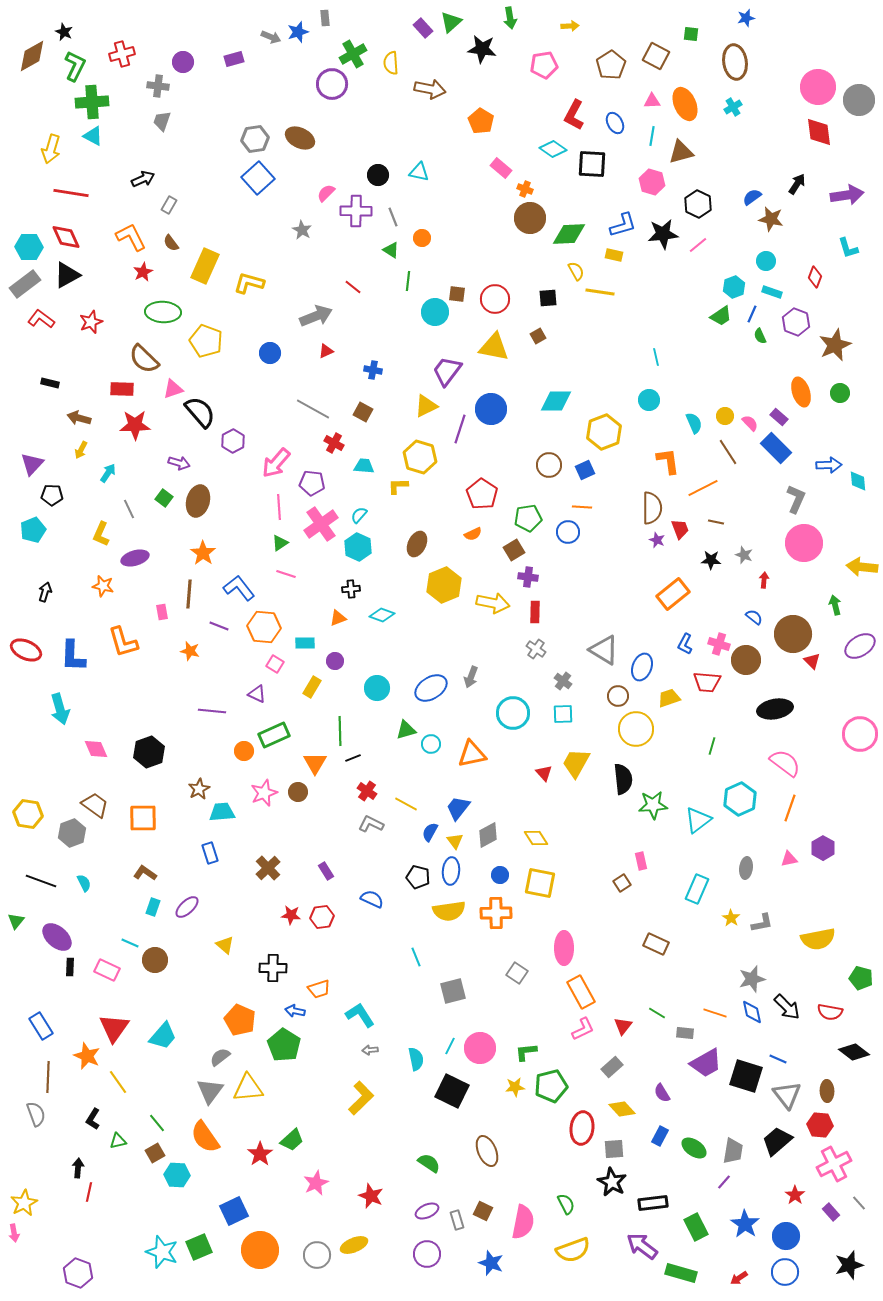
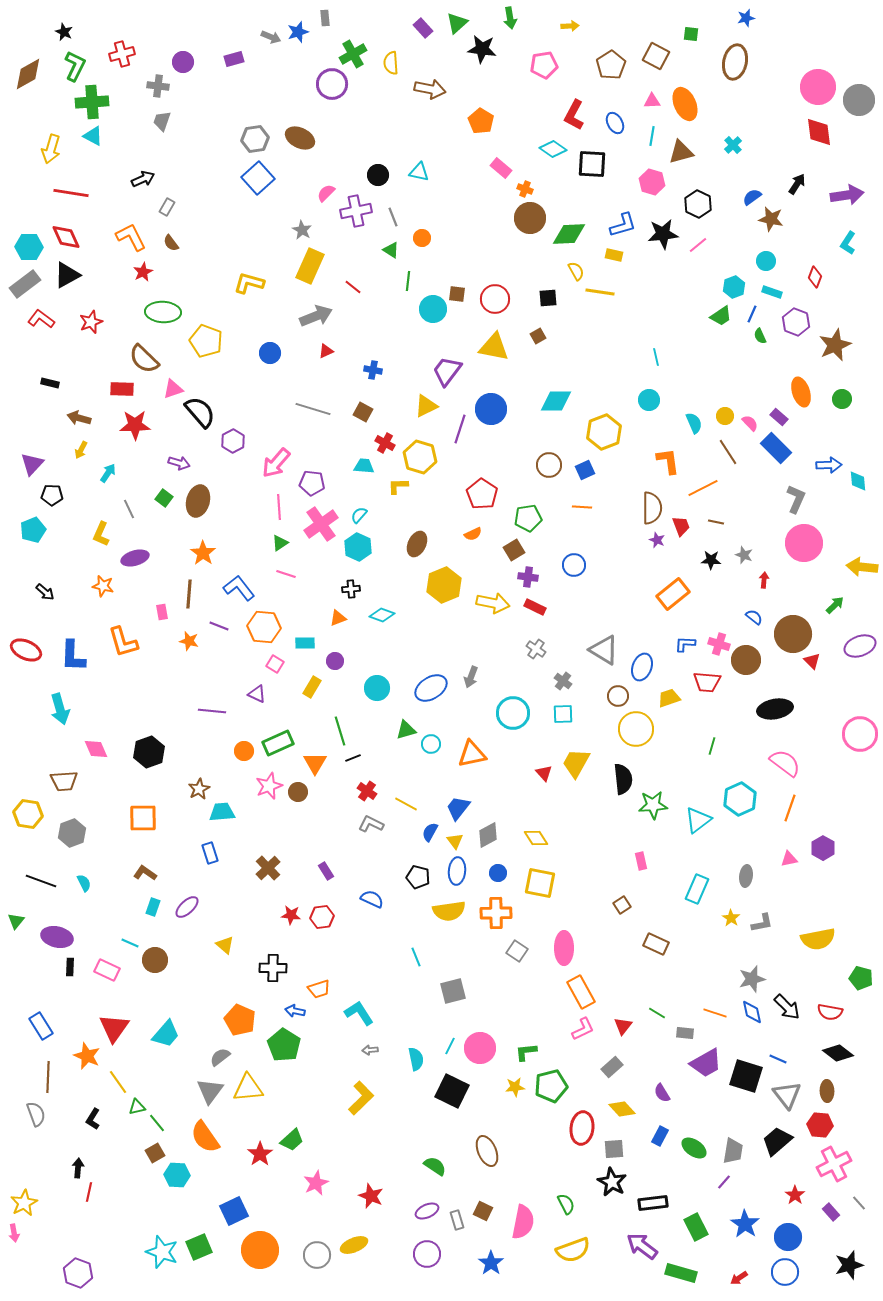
green triangle at (451, 22): moved 6 px right, 1 px down
brown diamond at (32, 56): moved 4 px left, 18 px down
brown ellipse at (735, 62): rotated 20 degrees clockwise
cyan cross at (733, 107): moved 38 px down; rotated 12 degrees counterclockwise
gray rectangle at (169, 205): moved 2 px left, 2 px down
purple cross at (356, 211): rotated 12 degrees counterclockwise
cyan L-shape at (848, 248): moved 5 px up; rotated 50 degrees clockwise
yellow rectangle at (205, 266): moved 105 px right
cyan circle at (435, 312): moved 2 px left, 3 px up
green circle at (840, 393): moved 2 px right, 6 px down
gray line at (313, 409): rotated 12 degrees counterclockwise
red cross at (334, 443): moved 51 px right
red trapezoid at (680, 529): moved 1 px right, 3 px up
blue circle at (568, 532): moved 6 px right, 33 px down
black arrow at (45, 592): rotated 114 degrees clockwise
green arrow at (835, 605): rotated 60 degrees clockwise
red rectangle at (535, 612): moved 5 px up; rotated 65 degrees counterclockwise
blue L-shape at (685, 644): rotated 65 degrees clockwise
purple ellipse at (860, 646): rotated 12 degrees clockwise
orange star at (190, 651): moved 1 px left, 10 px up
green line at (340, 731): rotated 16 degrees counterclockwise
green rectangle at (274, 735): moved 4 px right, 8 px down
pink star at (264, 793): moved 5 px right, 7 px up
brown trapezoid at (95, 805): moved 31 px left, 24 px up; rotated 140 degrees clockwise
gray ellipse at (746, 868): moved 8 px down
blue ellipse at (451, 871): moved 6 px right
blue circle at (500, 875): moved 2 px left, 2 px up
brown square at (622, 883): moved 22 px down
purple ellipse at (57, 937): rotated 28 degrees counterclockwise
gray square at (517, 973): moved 22 px up
cyan L-shape at (360, 1015): moved 1 px left, 2 px up
cyan trapezoid at (163, 1036): moved 3 px right, 2 px up
black diamond at (854, 1052): moved 16 px left, 1 px down
green triangle at (118, 1141): moved 19 px right, 34 px up
green semicircle at (429, 1163): moved 6 px right, 3 px down
blue circle at (786, 1236): moved 2 px right, 1 px down
blue star at (491, 1263): rotated 15 degrees clockwise
